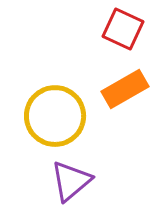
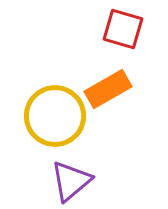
red square: rotated 9 degrees counterclockwise
orange rectangle: moved 17 px left
